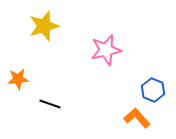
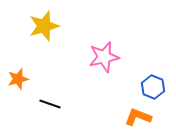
pink star: moved 2 px left, 7 px down
orange star: rotated 10 degrees counterclockwise
blue hexagon: moved 3 px up
orange L-shape: moved 1 px right, 1 px up; rotated 28 degrees counterclockwise
